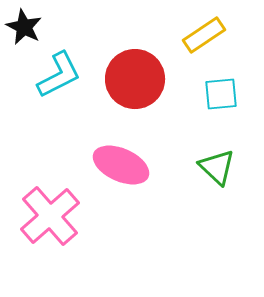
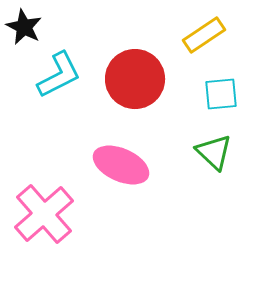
green triangle: moved 3 px left, 15 px up
pink cross: moved 6 px left, 2 px up
